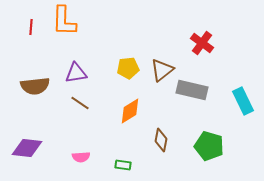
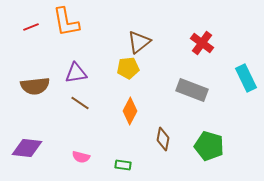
orange L-shape: moved 2 px right, 1 px down; rotated 12 degrees counterclockwise
red line: rotated 63 degrees clockwise
brown triangle: moved 23 px left, 28 px up
gray rectangle: rotated 8 degrees clockwise
cyan rectangle: moved 3 px right, 23 px up
orange diamond: rotated 32 degrees counterclockwise
brown diamond: moved 2 px right, 1 px up
pink semicircle: rotated 18 degrees clockwise
